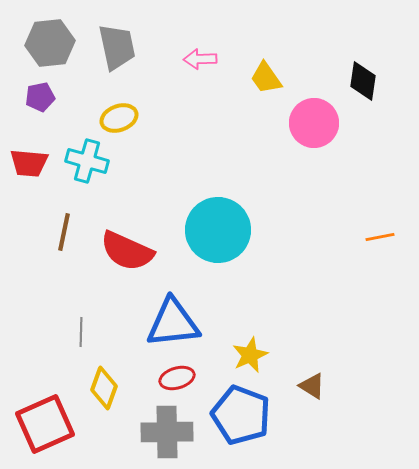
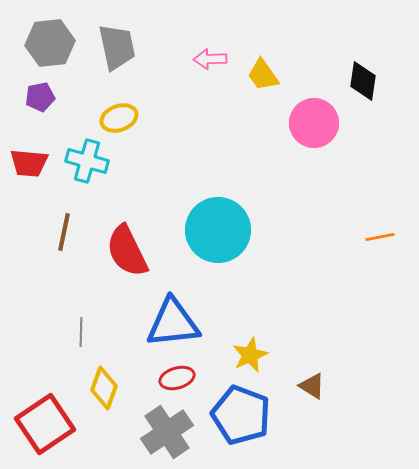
pink arrow: moved 10 px right
yellow trapezoid: moved 3 px left, 3 px up
red semicircle: rotated 40 degrees clockwise
red square: rotated 10 degrees counterclockwise
gray cross: rotated 33 degrees counterclockwise
